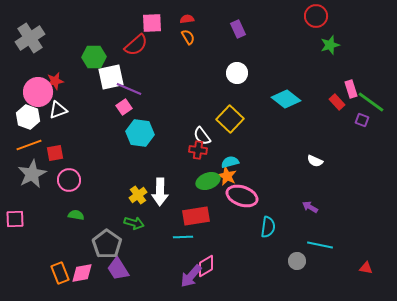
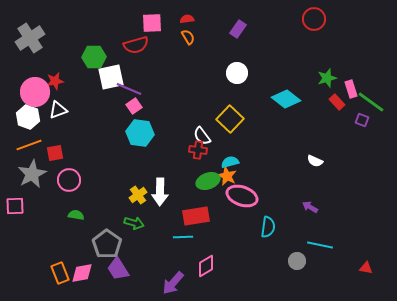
red circle at (316, 16): moved 2 px left, 3 px down
purple rectangle at (238, 29): rotated 60 degrees clockwise
red semicircle at (136, 45): rotated 25 degrees clockwise
green star at (330, 45): moved 3 px left, 33 px down
pink circle at (38, 92): moved 3 px left
pink square at (124, 107): moved 10 px right, 1 px up
pink square at (15, 219): moved 13 px up
purple arrow at (191, 276): moved 18 px left, 7 px down
